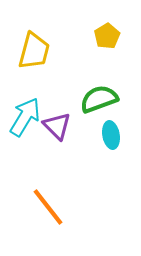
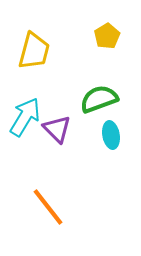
purple triangle: moved 3 px down
